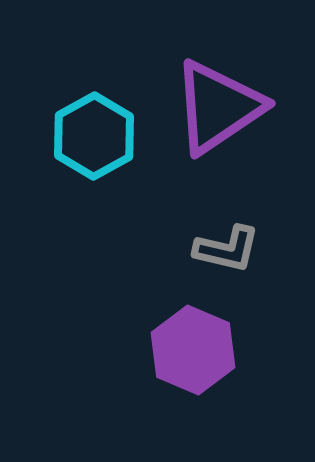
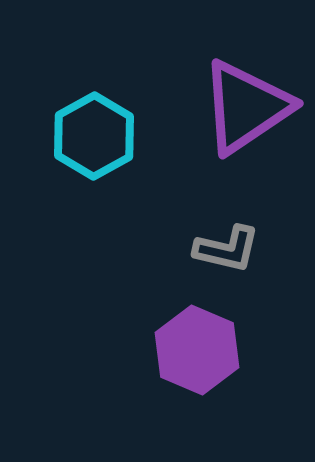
purple triangle: moved 28 px right
purple hexagon: moved 4 px right
